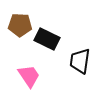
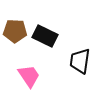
brown pentagon: moved 5 px left, 6 px down
black rectangle: moved 2 px left, 3 px up
